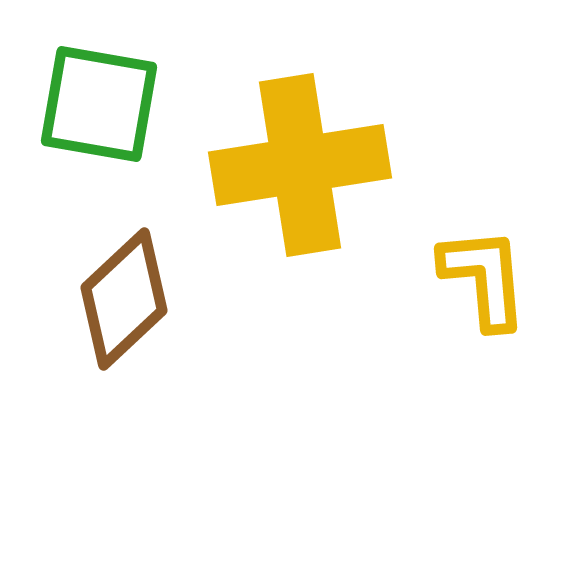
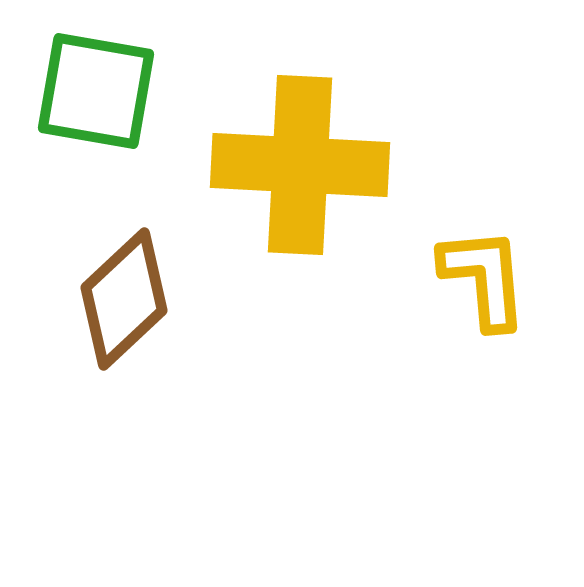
green square: moved 3 px left, 13 px up
yellow cross: rotated 12 degrees clockwise
